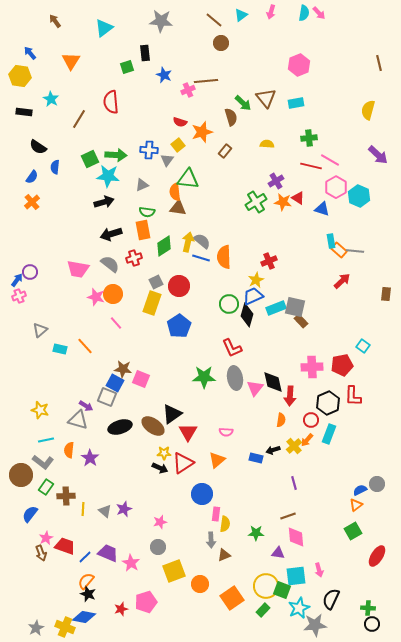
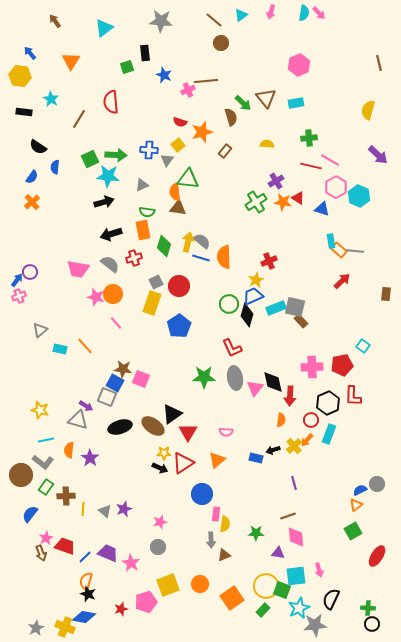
green diamond at (164, 246): rotated 40 degrees counterclockwise
yellow square at (174, 571): moved 6 px left, 14 px down
orange semicircle at (86, 581): rotated 24 degrees counterclockwise
